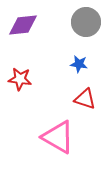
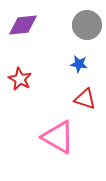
gray circle: moved 1 px right, 3 px down
red star: rotated 20 degrees clockwise
